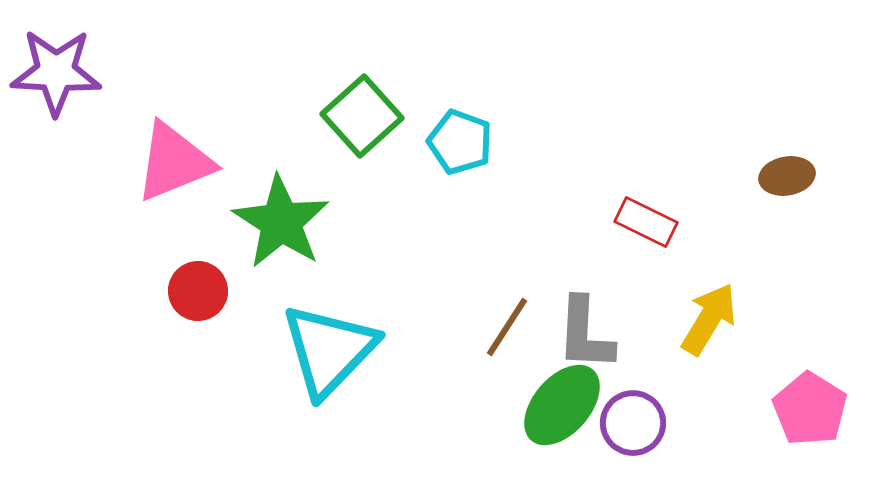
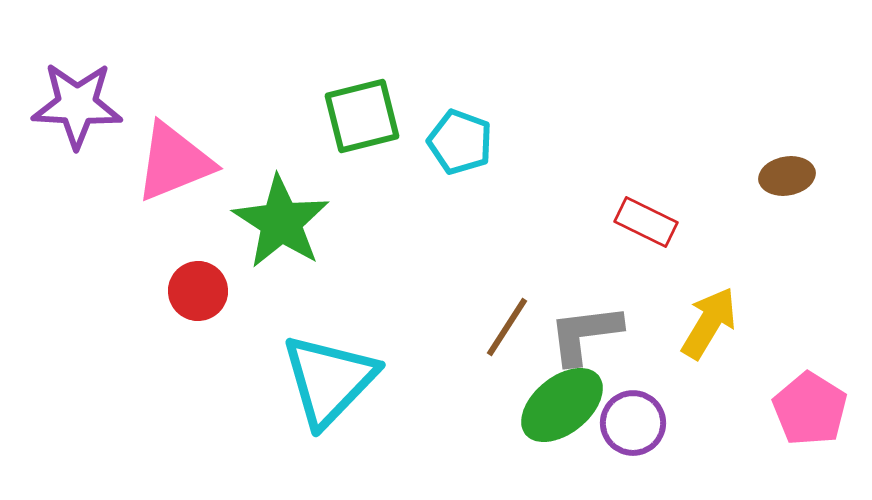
purple star: moved 21 px right, 33 px down
green square: rotated 28 degrees clockwise
yellow arrow: moved 4 px down
gray L-shape: rotated 80 degrees clockwise
cyan triangle: moved 30 px down
green ellipse: rotated 10 degrees clockwise
